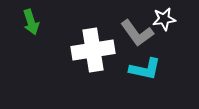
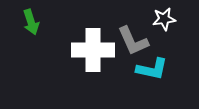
gray L-shape: moved 4 px left, 8 px down; rotated 12 degrees clockwise
white cross: rotated 9 degrees clockwise
cyan L-shape: moved 7 px right
